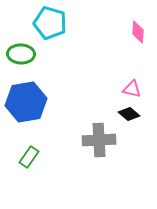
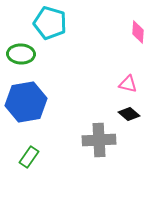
pink triangle: moved 4 px left, 5 px up
